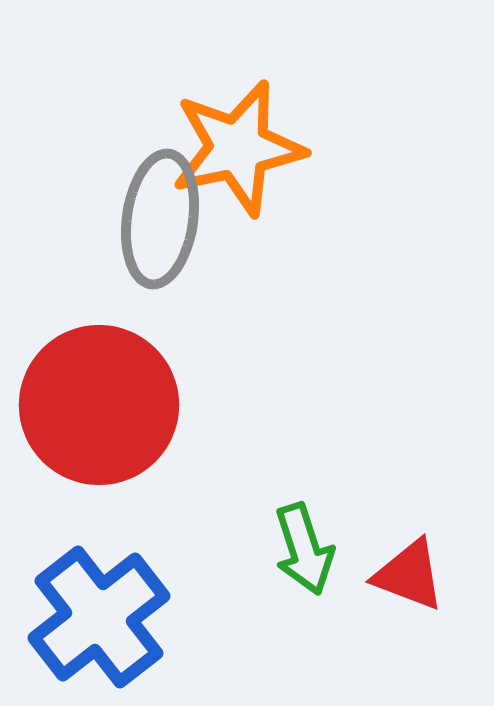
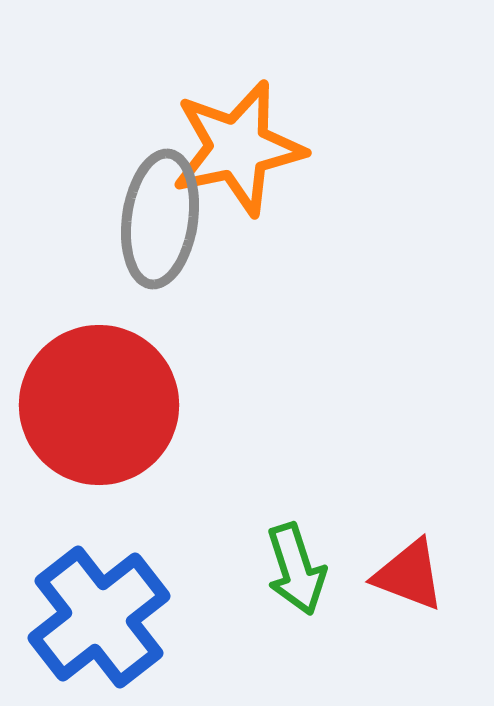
green arrow: moved 8 px left, 20 px down
